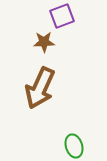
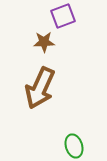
purple square: moved 1 px right
